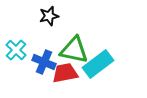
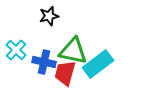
green triangle: moved 1 px left, 1 px down
blue cross: rotated 10 degrees counterclockwise
red trapezoid: rotated 64 degrees counterclockwise
